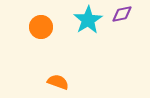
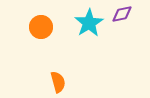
cyan star: moved 1 px right, 3 px down
orange semicircle: rotated 55 degrees clockwise
